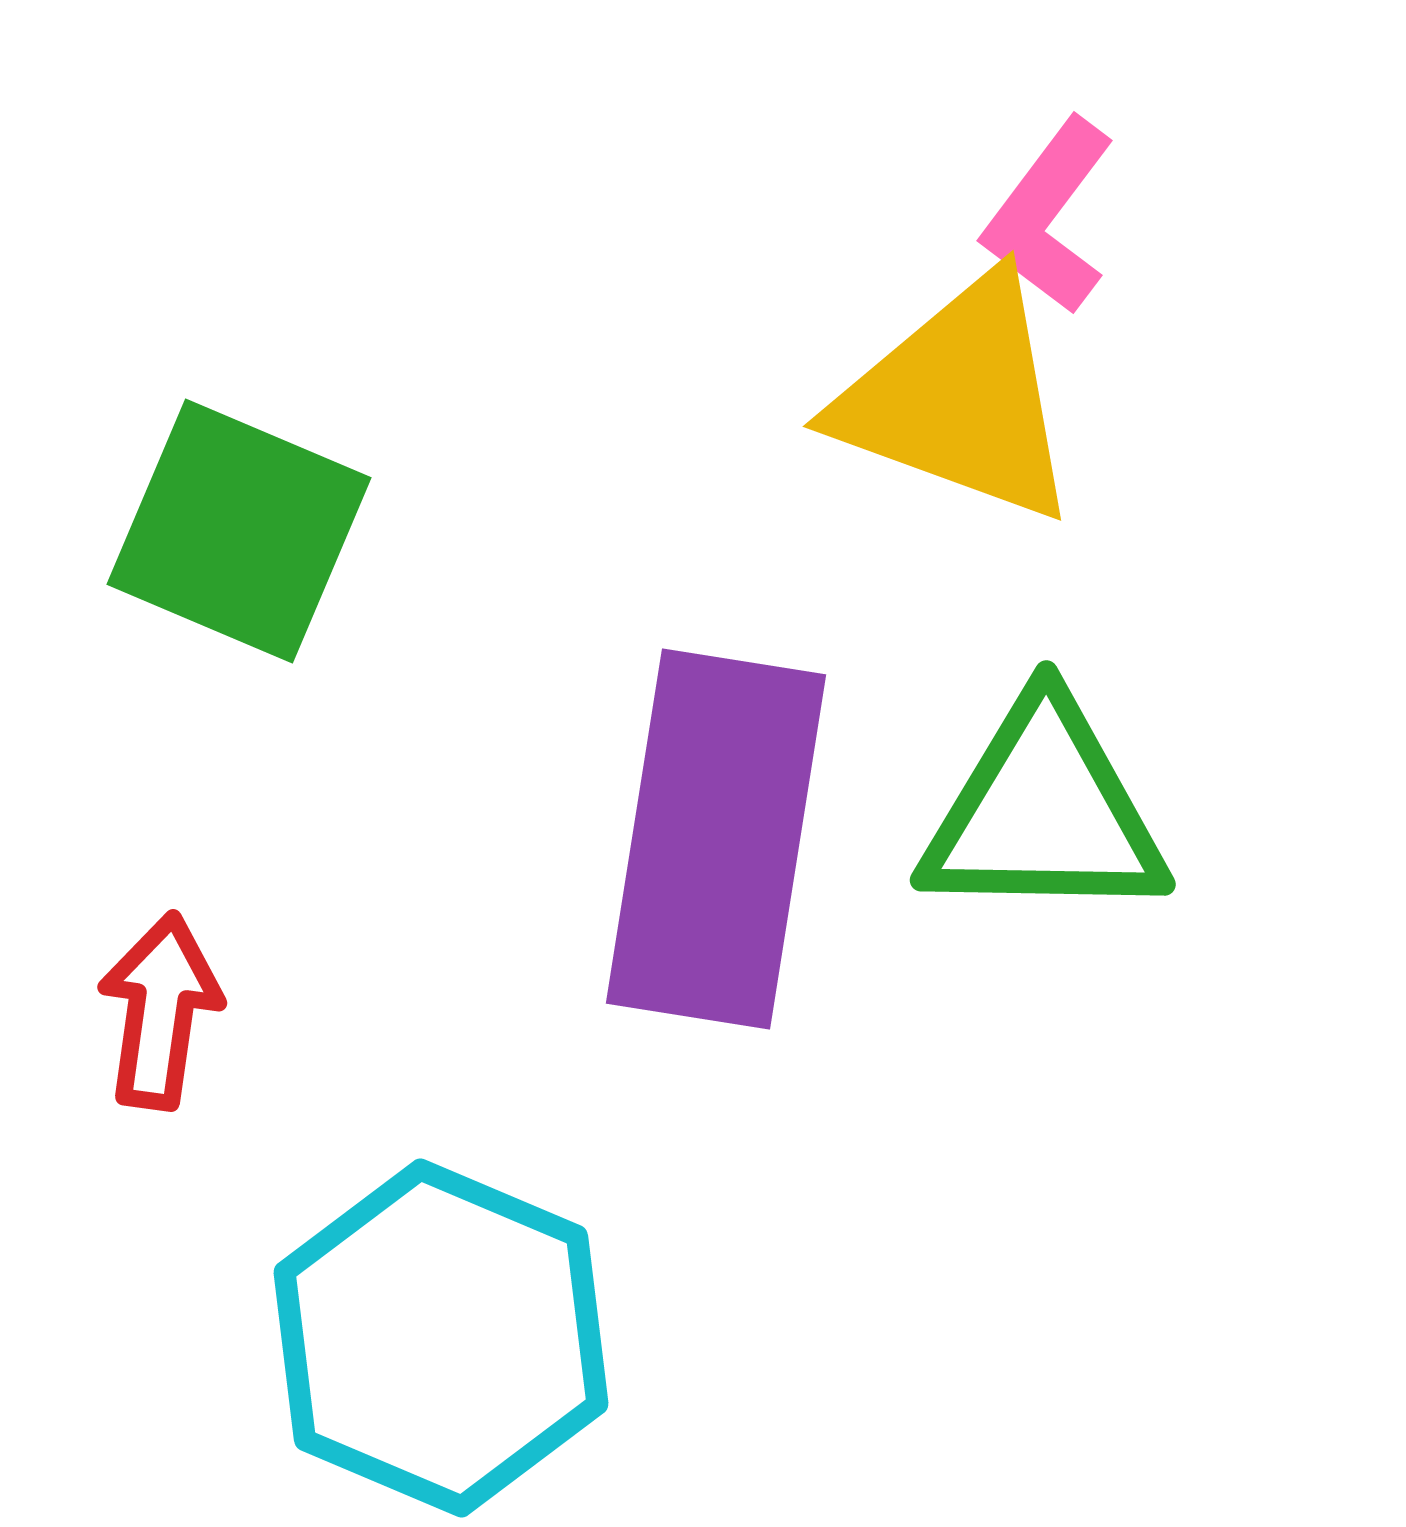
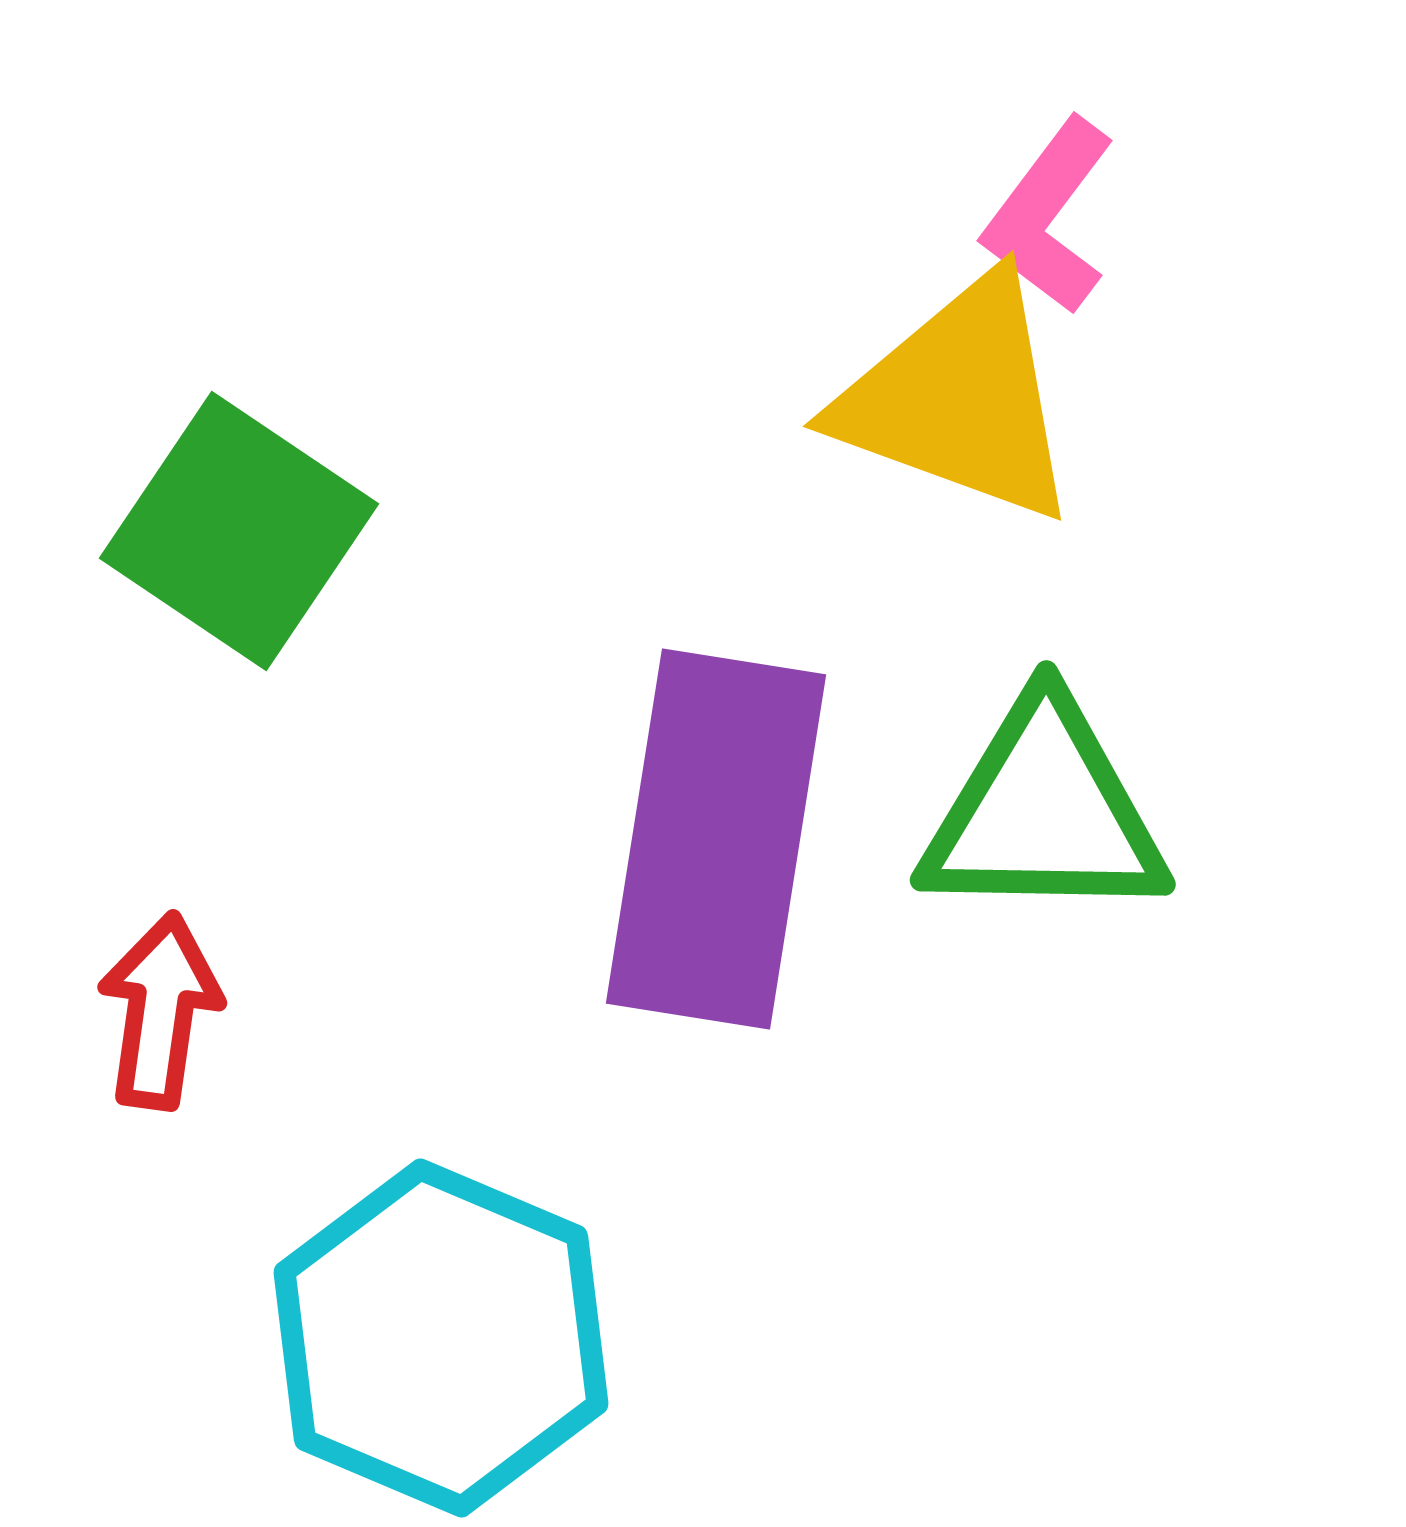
green square: rotated 11 degrees clockwise
